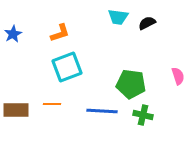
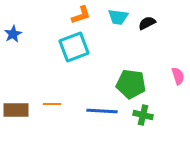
orange L-shape: moved 21 px right, 18 px up
cyan square: moved 7 px right, 20 px up
